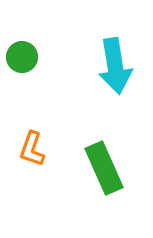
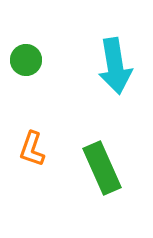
green circle: moved 4 px right, 3 px down
green rectangle: moved 2 px left
